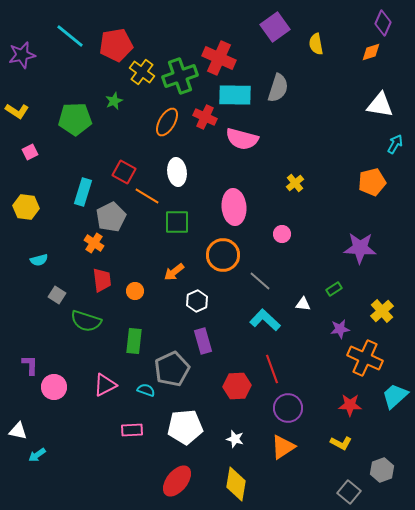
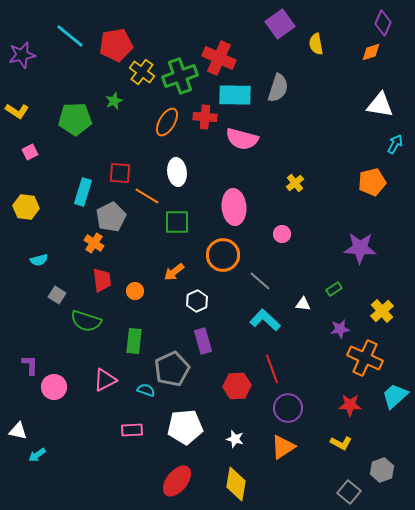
purple square at (275, 27): moved 5 px right, 3 px up
red cross at (205, 117): rotated 20 degrees counterclockwise
red square at (124, 172): moved 4 px left, 1 px down; rotated 25 degrees counterclockwise
pink triangle at (105, 385): moved 5 px up
